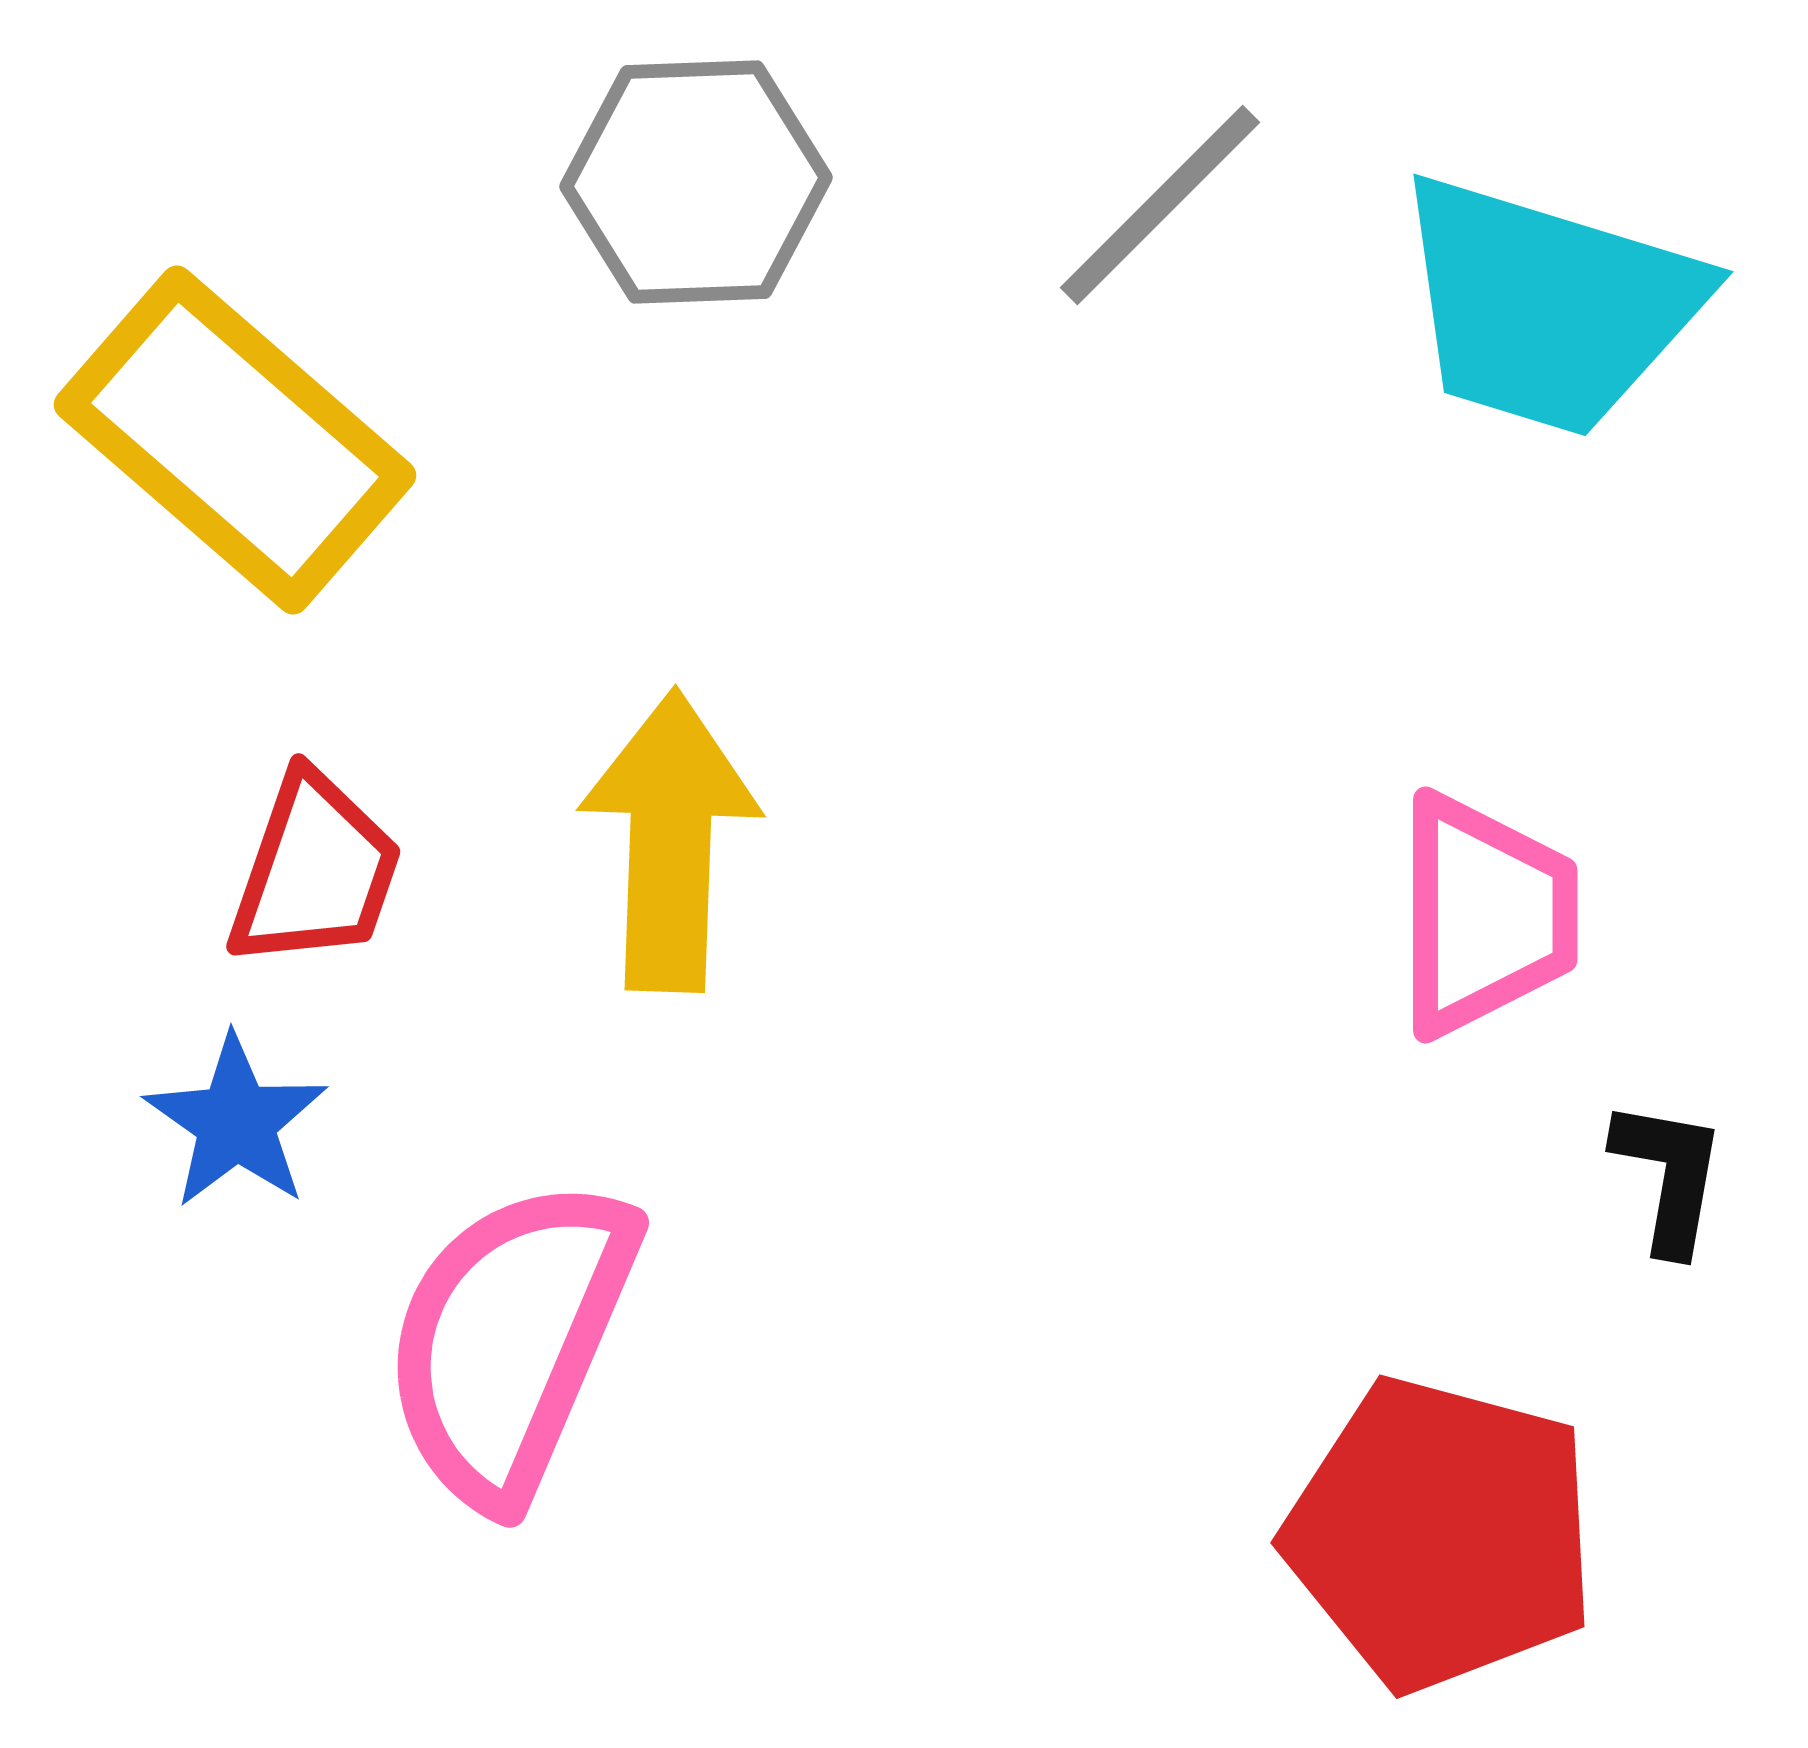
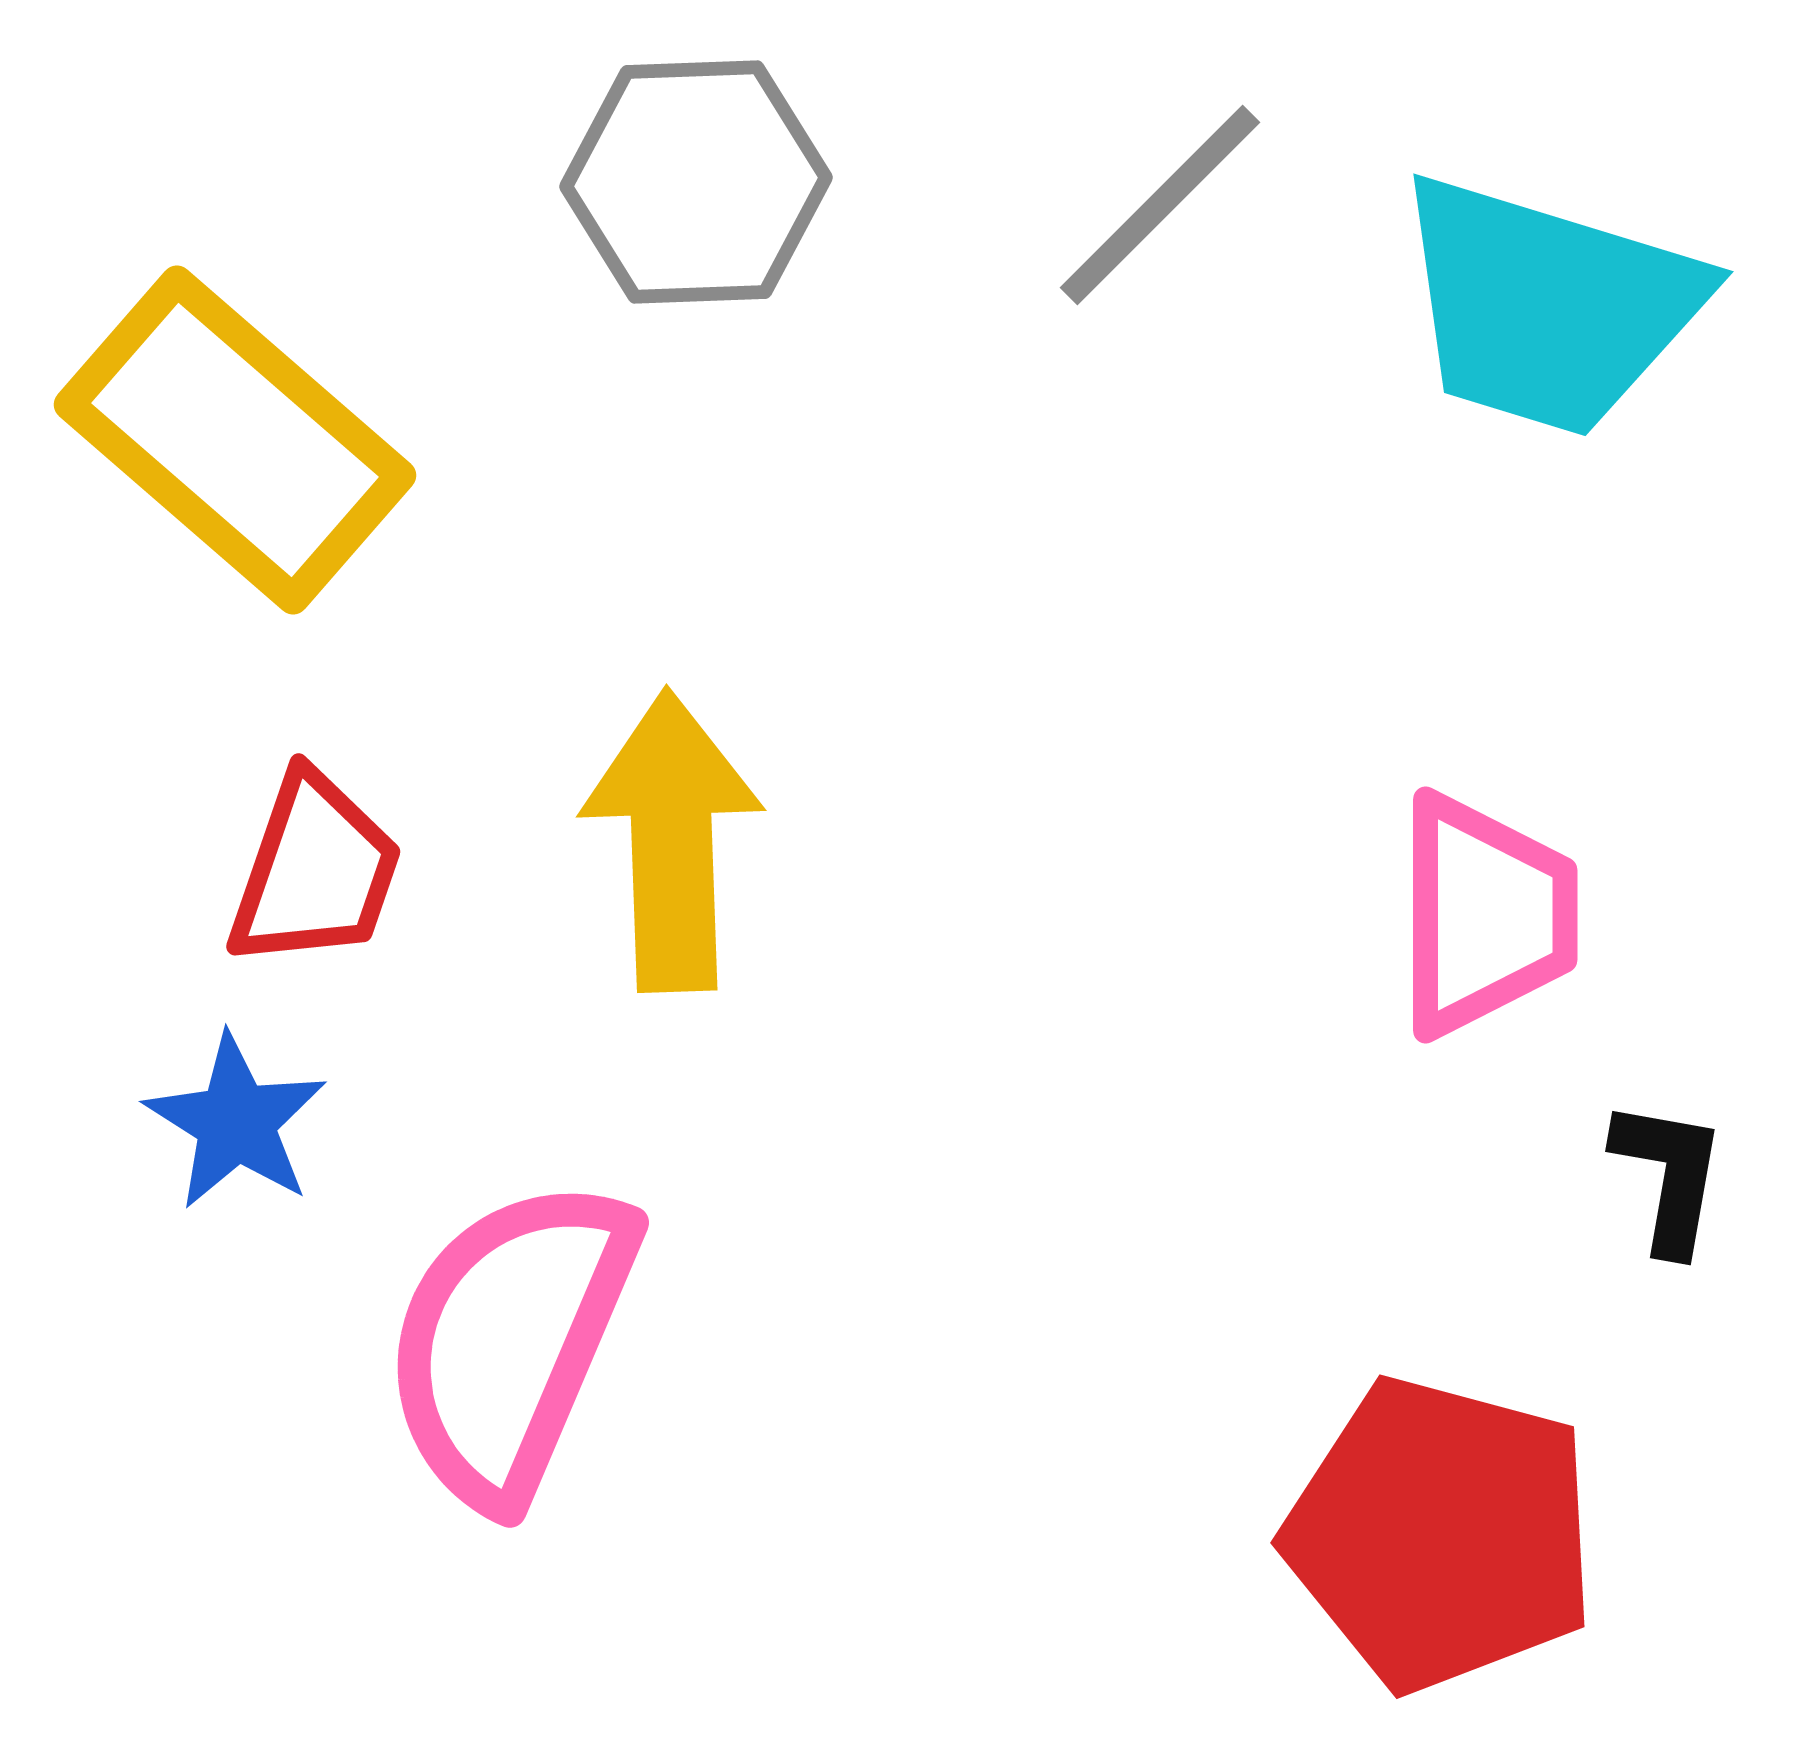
yellow arrow: moved 2 px right; rotated 4 degrees counterclockwise
blue star: rotated 3 degrees counterclockwise
